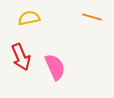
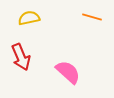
pink semicircle: moved 13 px right, 5 px down; rotated 24 degrees counterclockwise
